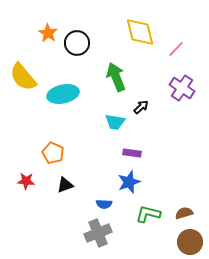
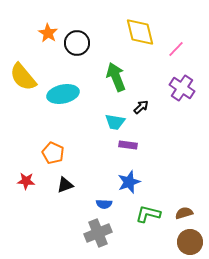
purple rectangle: moved 4 px left, 8 px up
